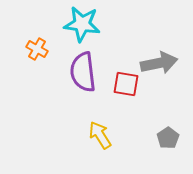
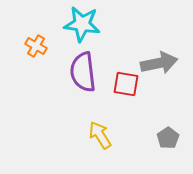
orange cross: moved 1 px left, 3 px up
